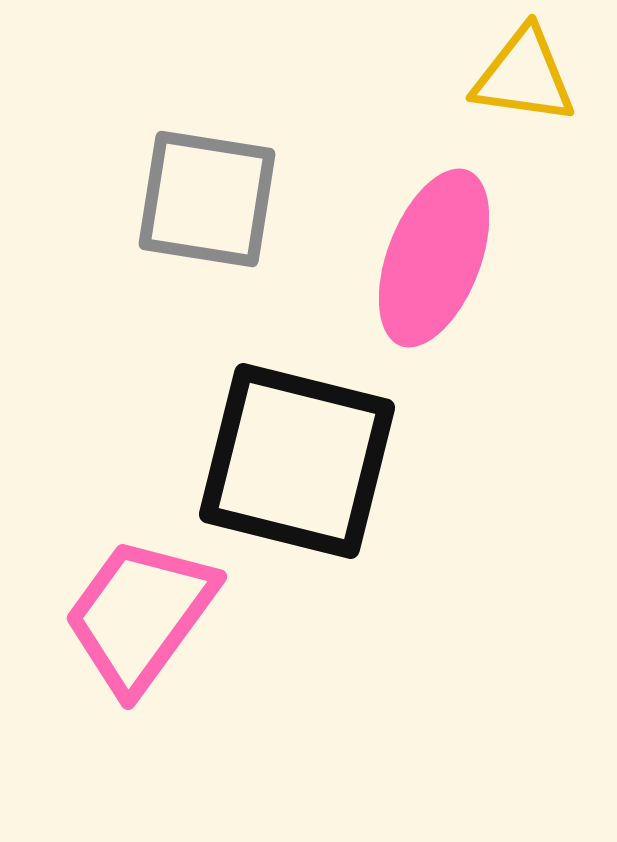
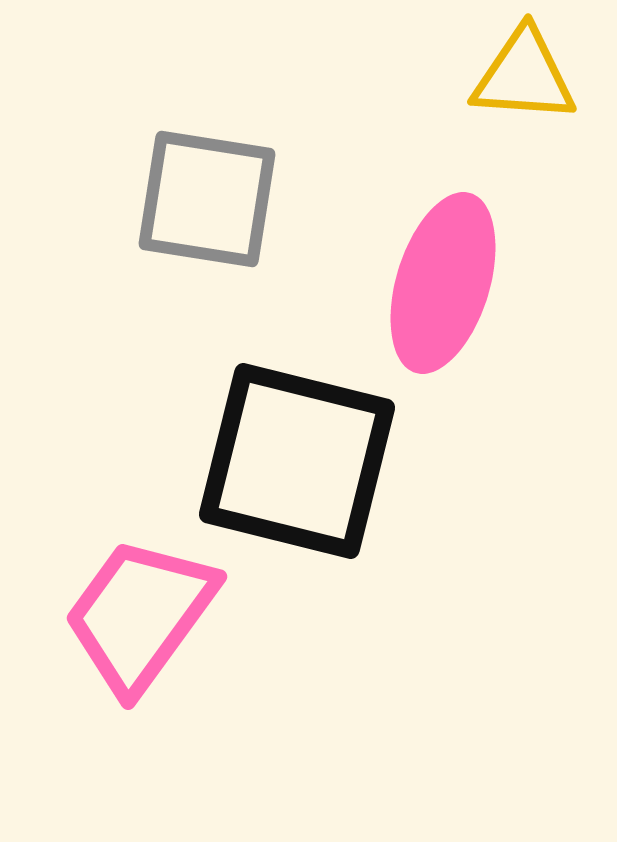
yellow triangle: rotated 4 degrees counterclockwise
pink ellipse: moved 9 px right, 25 px down; rotated 4 degrees counterclockwise
